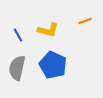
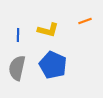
blue line: rotated 32 degrees clockwise
